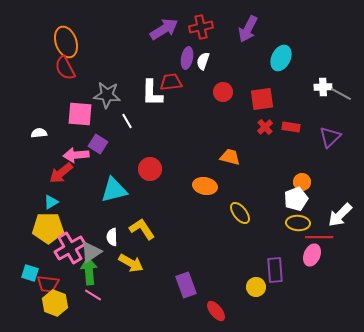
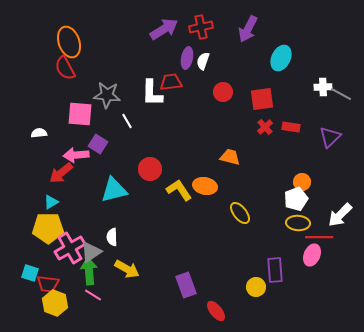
orange ellipse at (66, 42): moved 3 px right
yellow L-shape at (142, 229): moved 37 px right, 39 px up
yellow arrow at (131, 263): moved 4 px left, 6 px down
